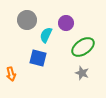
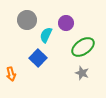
blue square: rotated 30 degrees clockwise
